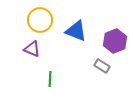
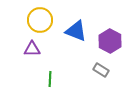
purple hexagon: moved 5 px left; rotated 10 degrees counterclockwise
purple triangle: rotated 24 degrees counterclockwise
gray rectangle: moved 1 px left, 4 px down
